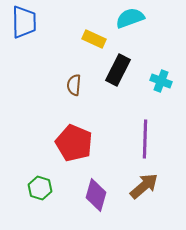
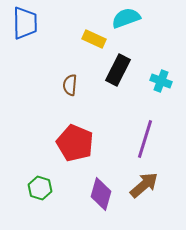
cyan semicircle: moved 4 px left
blue trapezoid: moved 1 px right, 1 px down
brown semicircle: moved 4 px left
purple line: rotated 15 degrees clockwise
red pentagon: moved 1 px right
brown arrow: moved 1 px up
purple diamond: moved 5 px right, 1 px up
